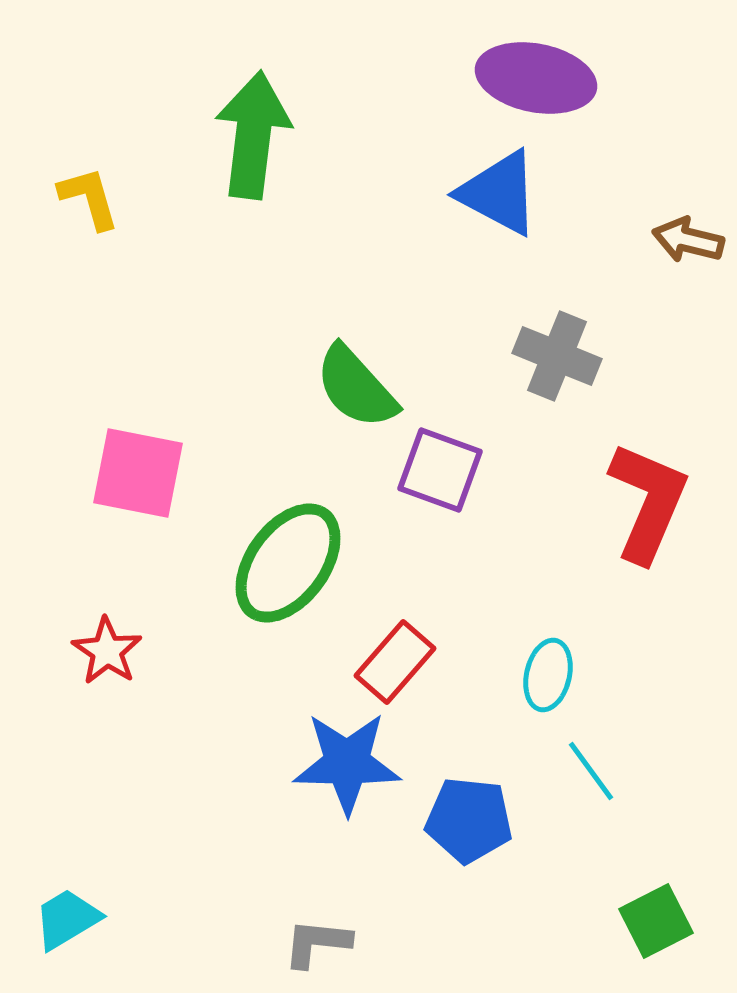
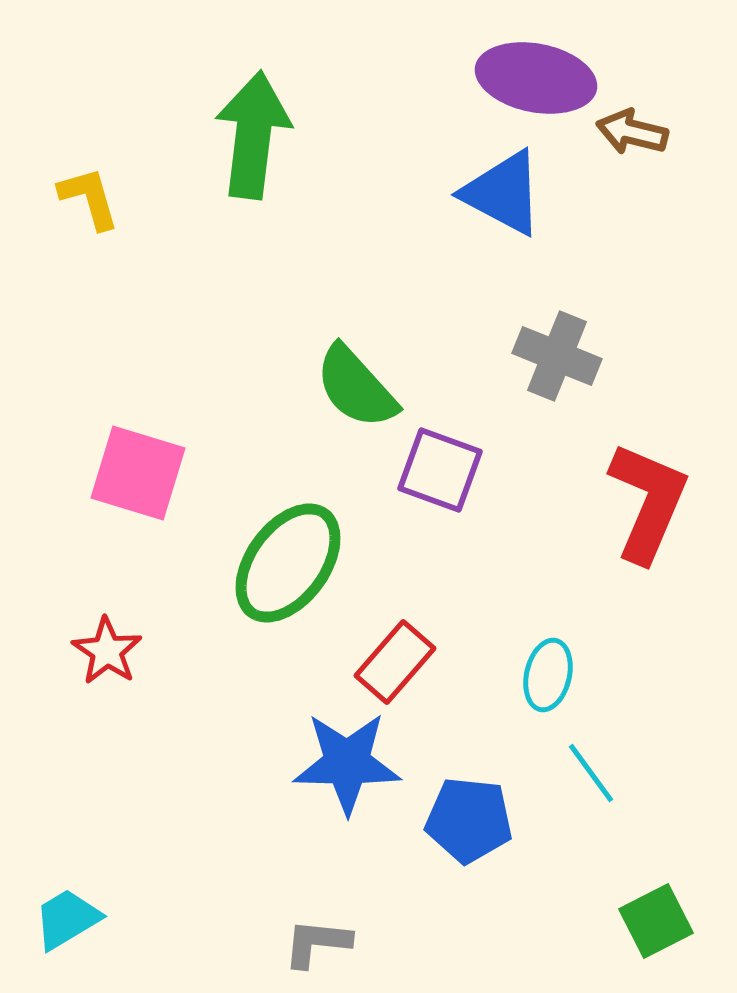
blue triangle: moved 4 px right
brown arrow: moved 56 px left, 108 px up
pink square: rotated 6 degrees clockwise
cyan line: moved 2 px down
